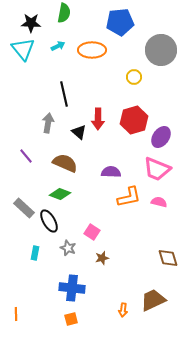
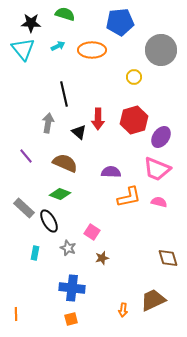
green semicircle: moved 1 px right, 1 px down; rotated 84 degrees counterclockwise
